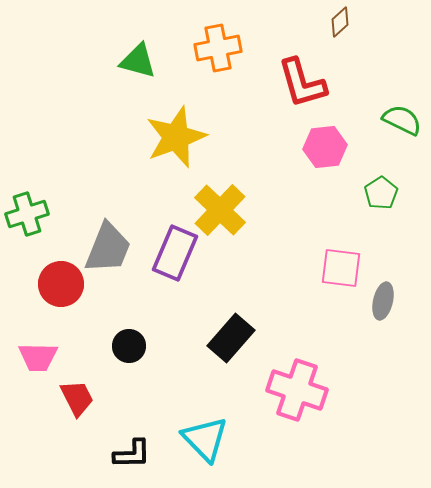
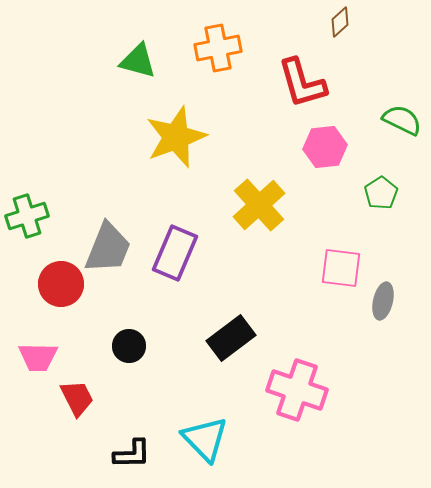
yellow cross: moved 39 px right, 5 px up; rotated 4 degrees clockwise
green cross: moved 2 px down
black rectangle: rotated 12 degrees clockwise
